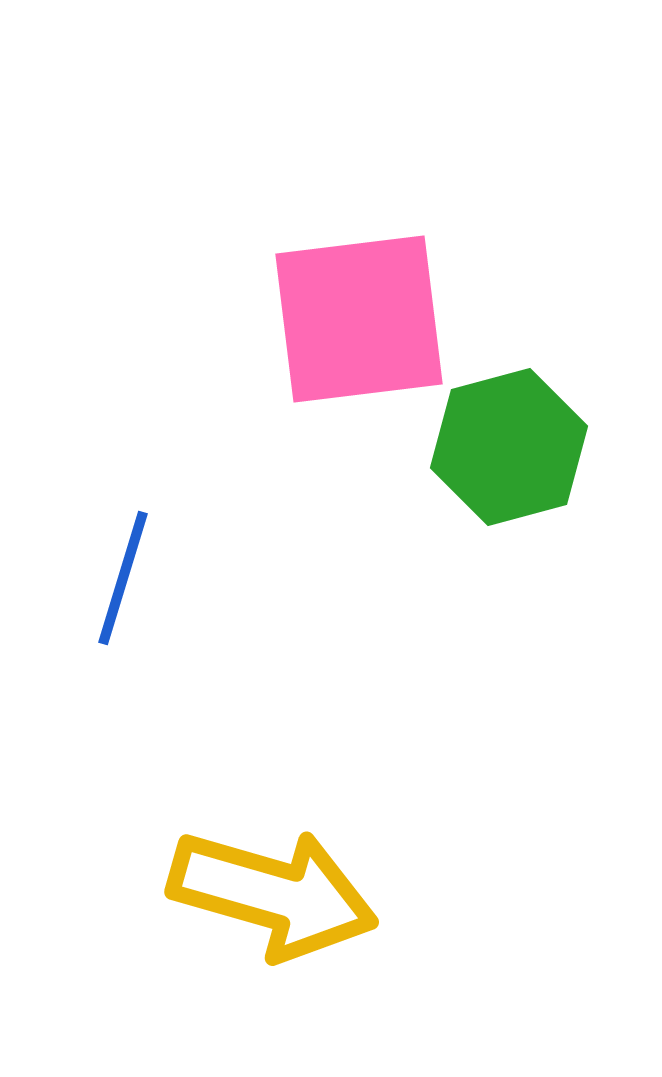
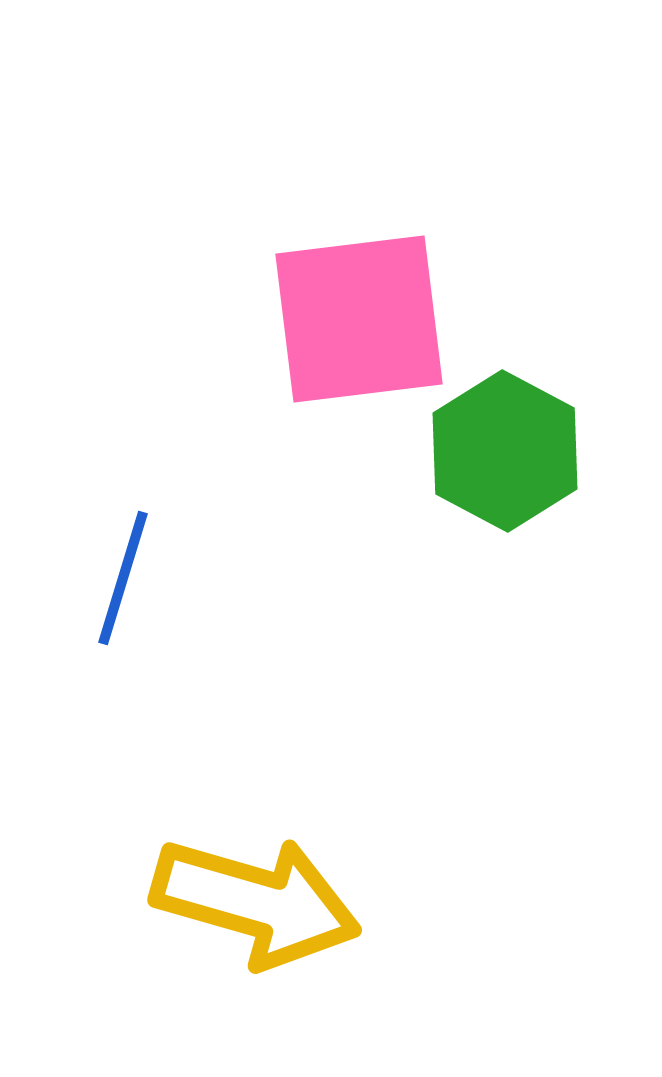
green hexagon: moved 4 px left, 4 px down; rotated 17 degrees counterclockwise
yellow arrow: moved 17 px left, 8 px down
